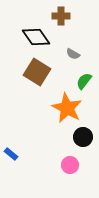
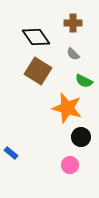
brown cross: moved 12 px right, 7 px down
gray semicircle: rotated 16 degrees clockwise
brown square: moved 1 px right, 1 px up
green semicircle: rotated 102 degrees counterclockwise
orange star: rotated 12 degrees counterclockwise
black circle: moved 2 px left
blue rectangle: moved 1 px up
